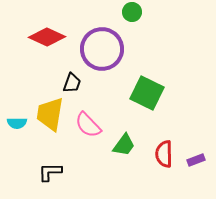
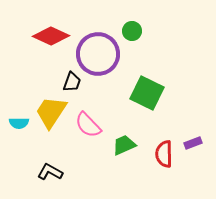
green circle: moved 19 px down
red diamond: moved 4 px right, 1 px up
purple circle: moved 4 px left, 5 px down
black trapezoid: moved 1 px up
yellow trapezoid: moved 1 px right, 2 px up; rotated 24 degrees clockwise
cyan semicircle: moved 2 px right
green trapezoid: rotated 150 degrees counterclockwise
purple rectangle: moved 3 px left, 17 px up
black L-shape: rotated 30 degrees clockwise
